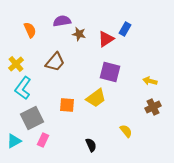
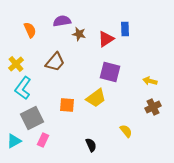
blue rectangle: rotated 32 degrees counterclockwise
